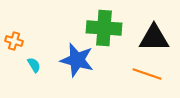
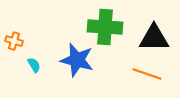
green cross: moved 1 px right, 1 px up
